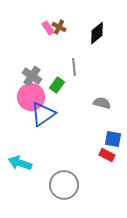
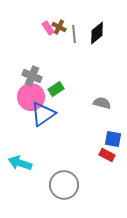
gray line: moved 33 px up
gray cross: rotated 12 degrees counterclockwise
green rectangle: moved 1 px left, 4 px down; rotated 21 degrees clockwise
